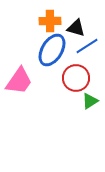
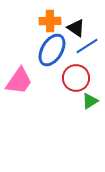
black triangle: rotated 18 degrees clockwise
